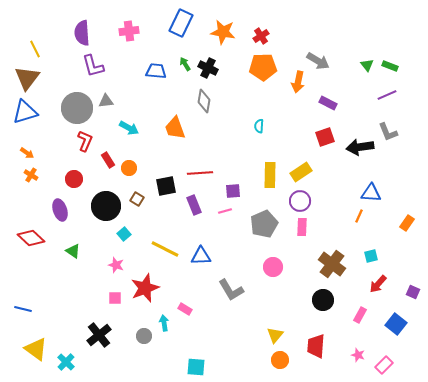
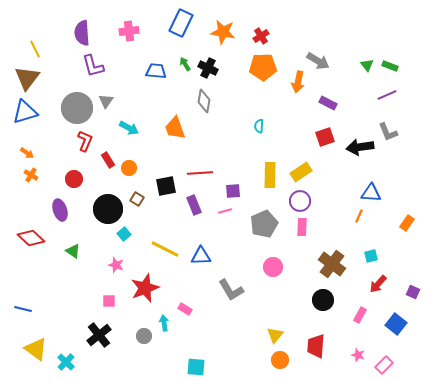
gray triangle at (106, 101): rotated 49 degrees counterclockwise
black circle at (106, 206): moved 2 px right, 3 px down
pink square at (115, 298): moved 6 px left, 3 px down
